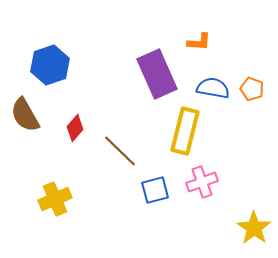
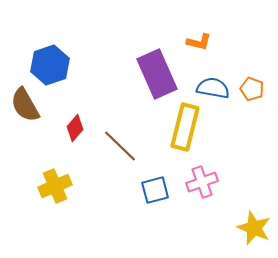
orange L-shape: rotated 10 degrees clockwise
brown semicircle: moved 10 px up
yellow rectangle: moved 4 px up
brown line: moved 5 px up
yellow cross: moved 13 px up
yellow star: rotated 12 degrees counterclockwise
